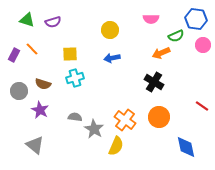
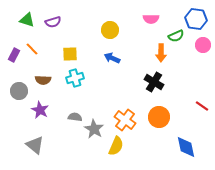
orange arrow: rotated 66 degrees counterclockwise
blue arrow: rotated 35 degrees clockwise
brown semicircle: moved 4 px up; rotated 14 degrees counterclockwise
